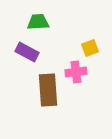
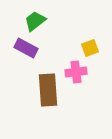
green trapezoid: moved 3 px left, 1 px up; rotated 35 degrees counterclockwise
purple rectangle: moved 1 px left, 4 px up
